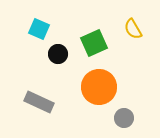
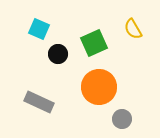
gray circle: moved 2 px left, 1 px down
